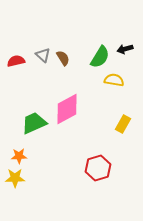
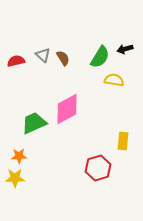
yellow rectangle: moved 17 px down; rotated 24 degrees counterclockwise
